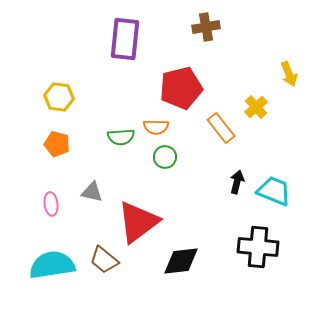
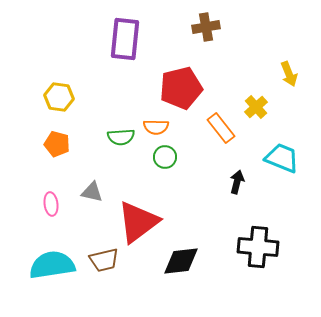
cyan trapezoid: moved 8 px right, 33 px up
brown trapezoid: rotated 52 degrees counterclockwise
